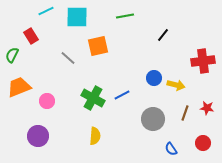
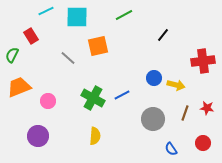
green line: moved 1 px left, 1 px up; rotated 18 degrees counterclockwise
pink circle: moved 1 px right
